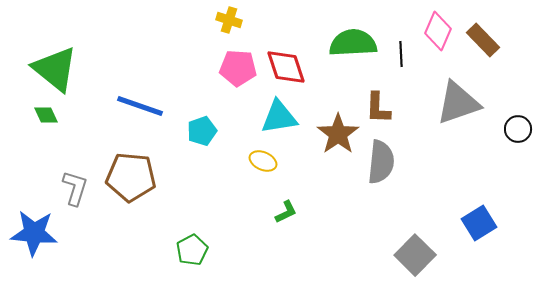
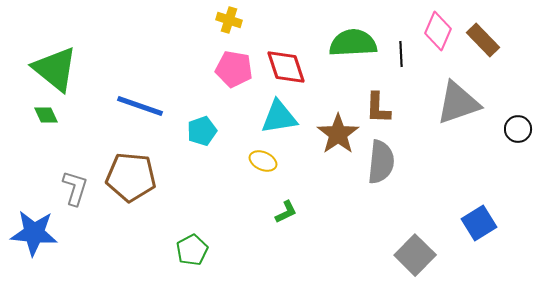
pink pentagon: moved 4 px left, 1 px down; rotated 6 degrees clockwise
